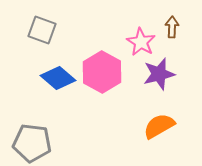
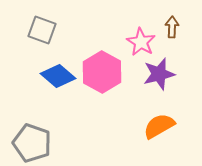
blue diamond: moved 2 px up
gray pentagon: rotated 12 degrees clockwise
